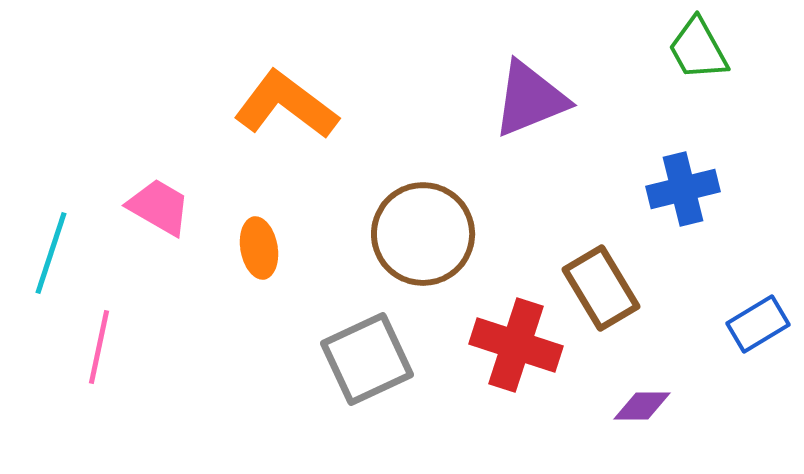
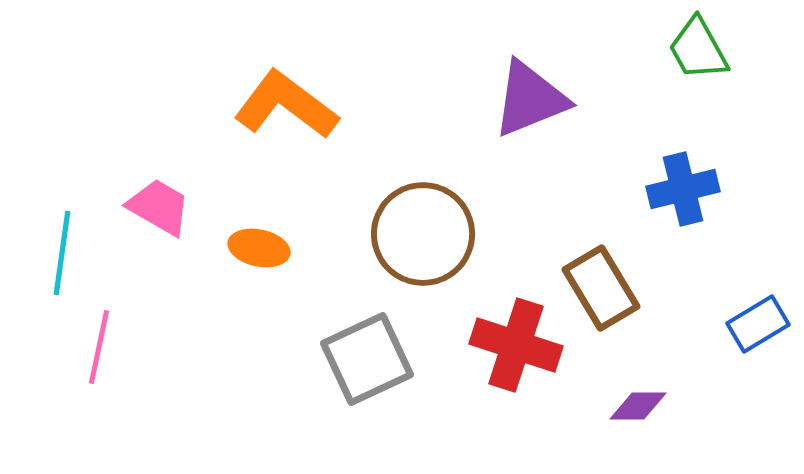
orange ellipse: rotated 68 degrees counterclockwise
cyan line: moved 11 px right; rotated 10 degrees counterclockwise
purple diamond: moved 4 px left
